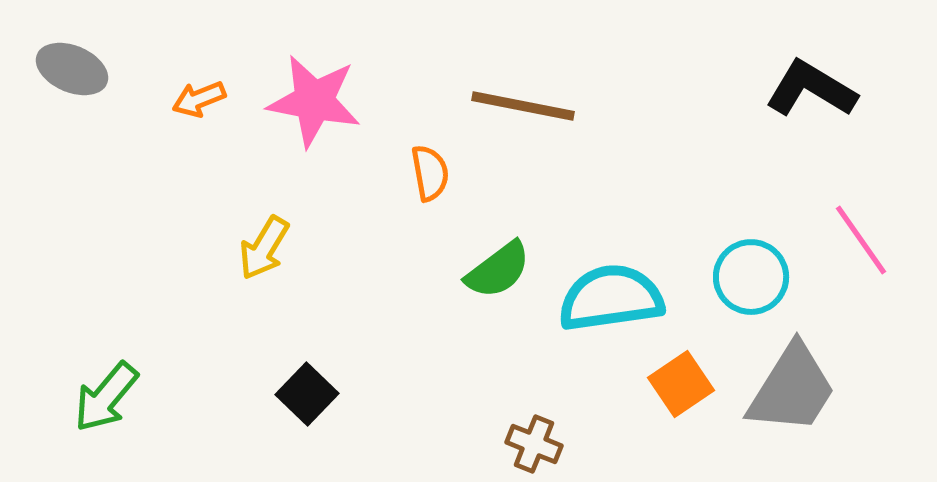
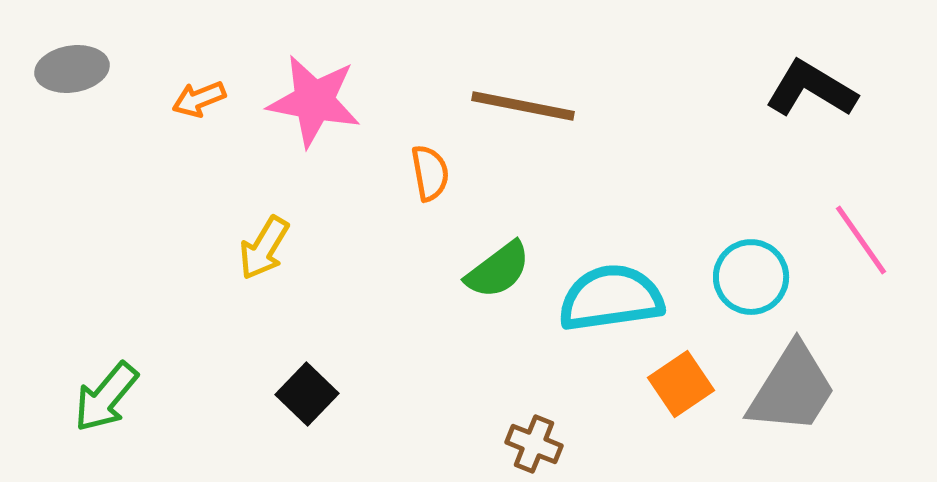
gray ellipse: rotated 32 degrees counterclockwise
